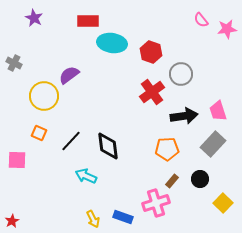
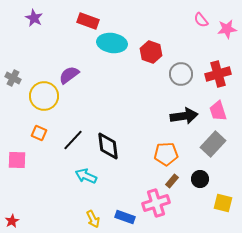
red rectangle: rotated 20 degrees clockwise
gray cross: moved 1 px left, 15 px down
red cross: moved 66 px right, 18 px up; rotated 20 degrees clockwise
black line: moved 2 px right, 1 px up
orange pentagon: moved 1 px left, 5 px down
yellow square: rotated 30 degrees counterclockwise
blue rectangle: moved 2 px right
